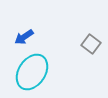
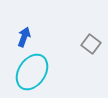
blue arrow: rotated 144 degrees clockwise
